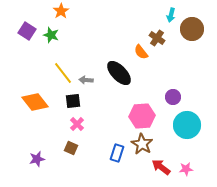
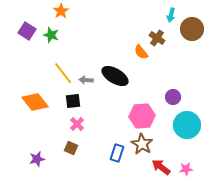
black ellipse: moved 4 px left, 3 px down; rotated 16 degrees counterclockwise
